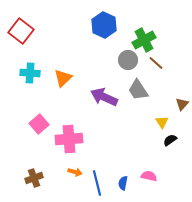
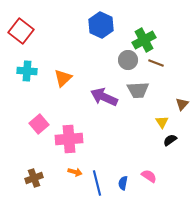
blue hexagon: moved 3 px left
brown line: rotated 21 degrees counterclockwise
cyan cross: moved 3 px left, 2 px up
gray trapezoid: rotated 60 degrees counterclockwise
pink semicircle: rotated 21 degrees clockwise
